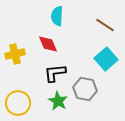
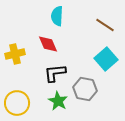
yellow circle: moved 1 px left
